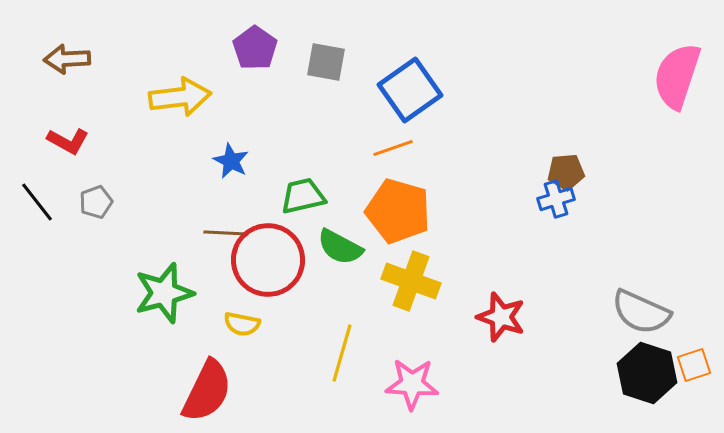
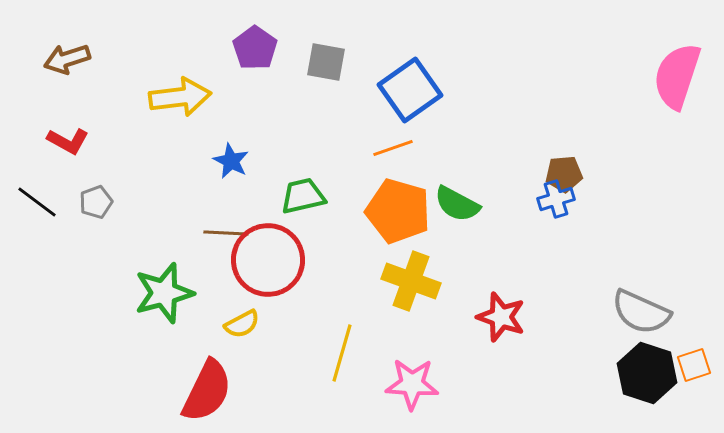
brown arrow: rotated 15 degrees counterclockwise
brown pentagon: moved 2 px left, 2 px down
black line: rotated 15 degrees counterclockwise
green semicircle: moved 117 px right, 43 px up
yellow semicircle: rotated 39 degrees counterclockwise
